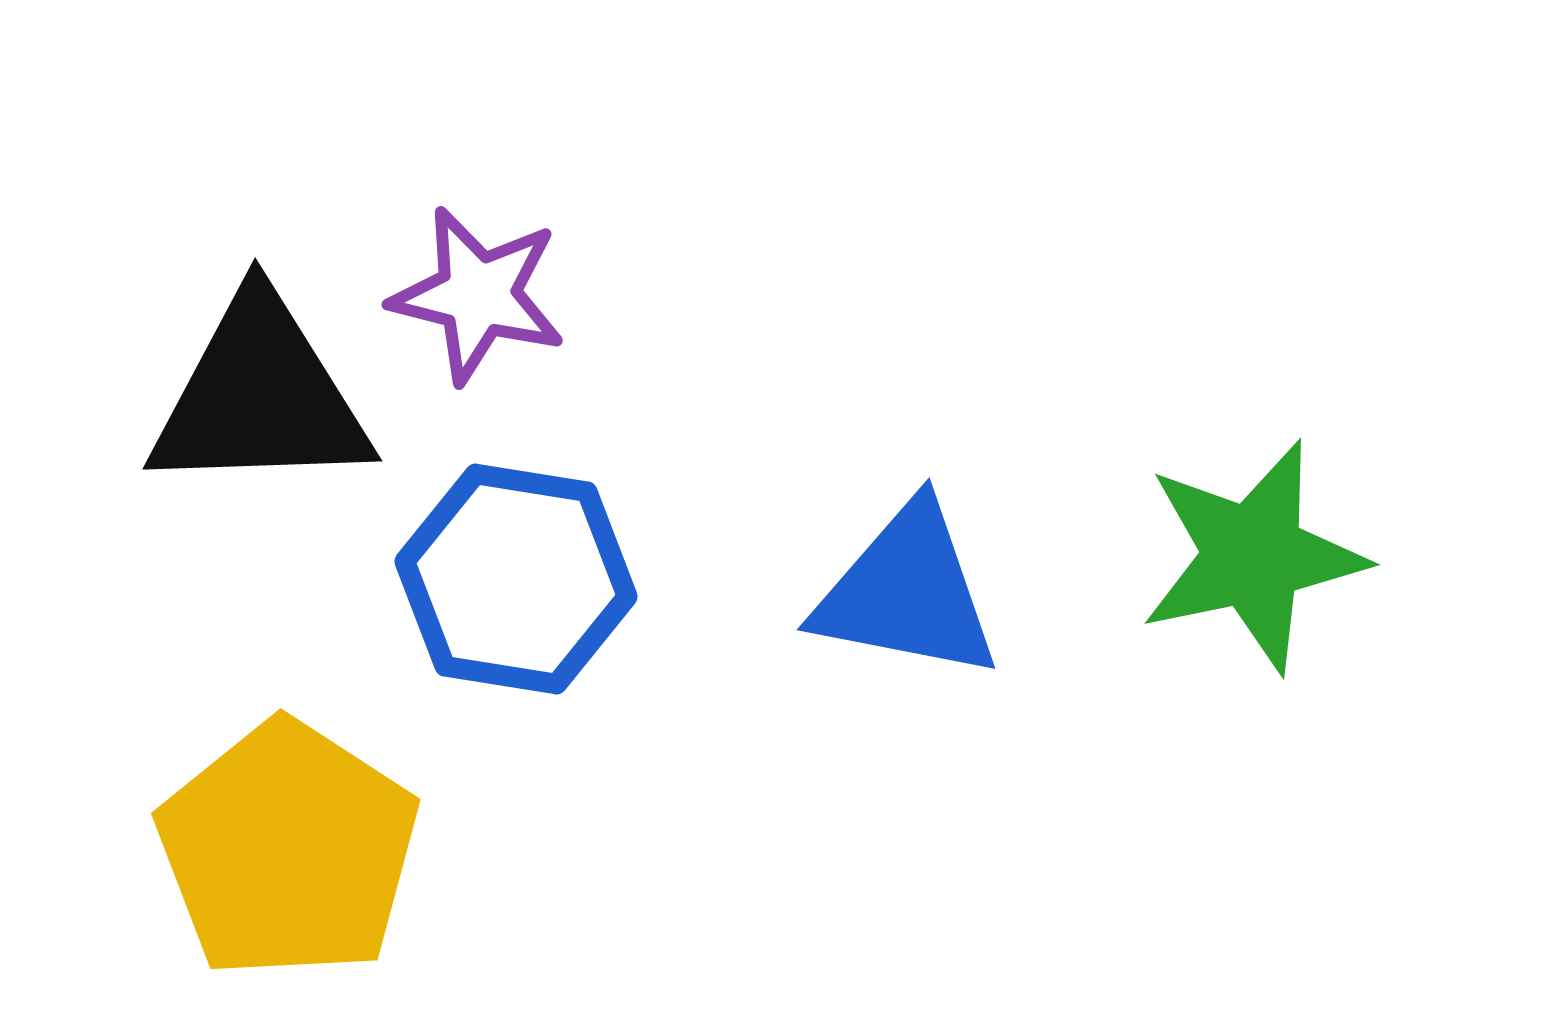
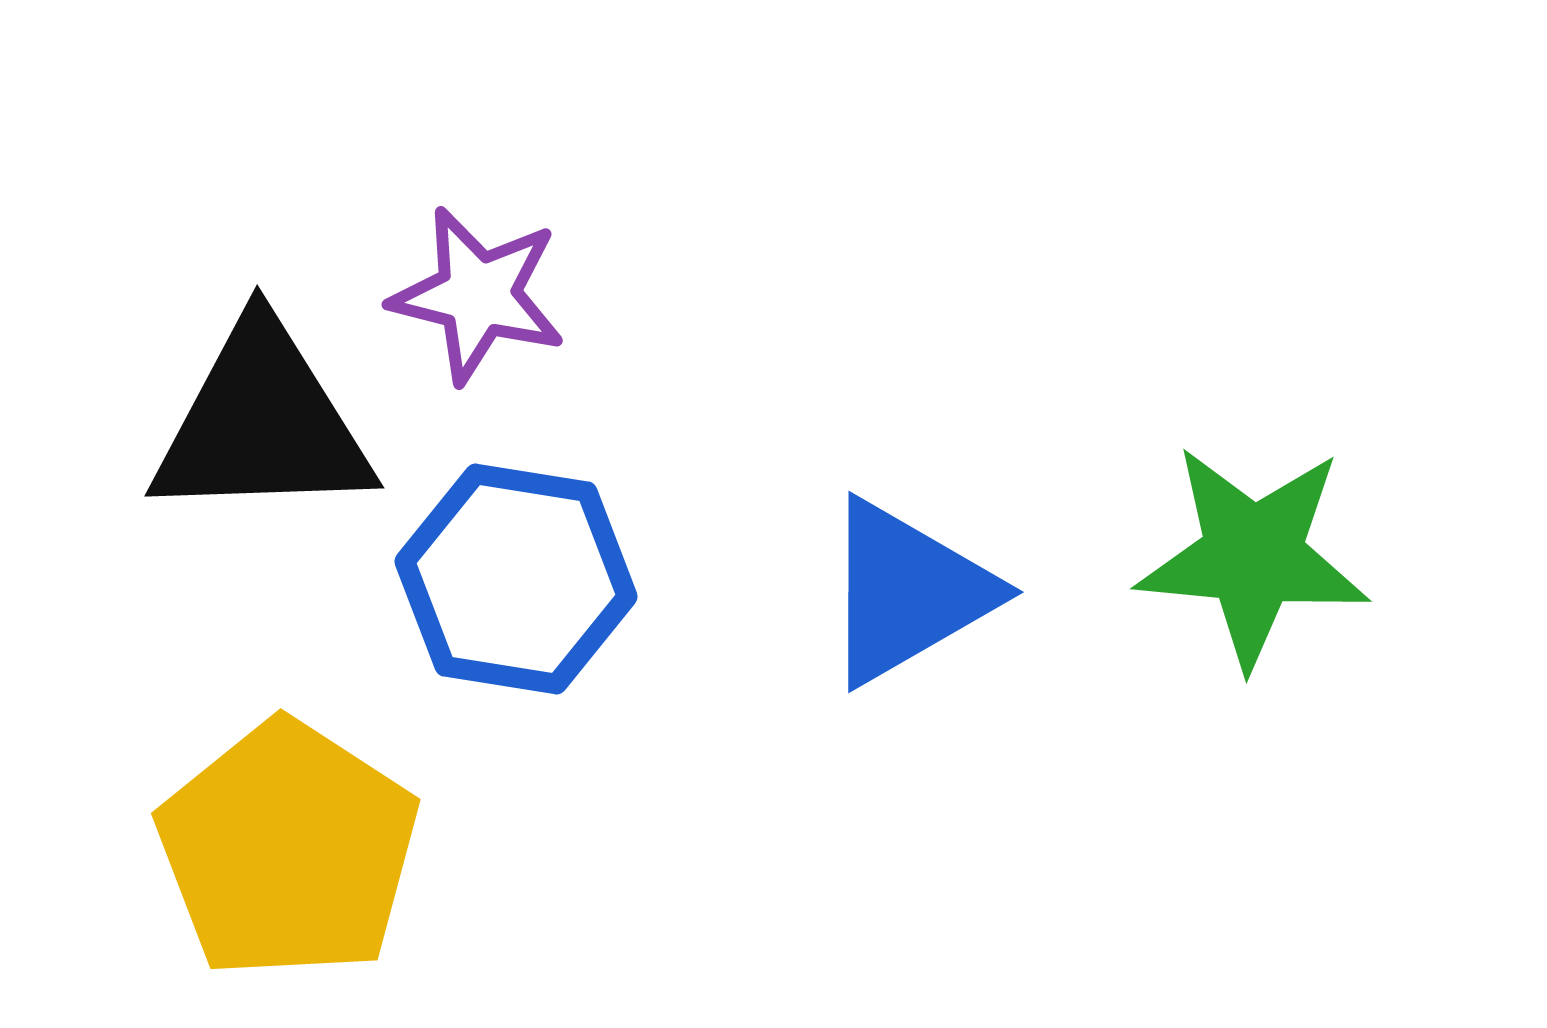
black triangle: moved 2 px right, 27 px down
green star: rotated 17 degrees clockwise
blue triangle: rotated 41 degrees counterclockwise
